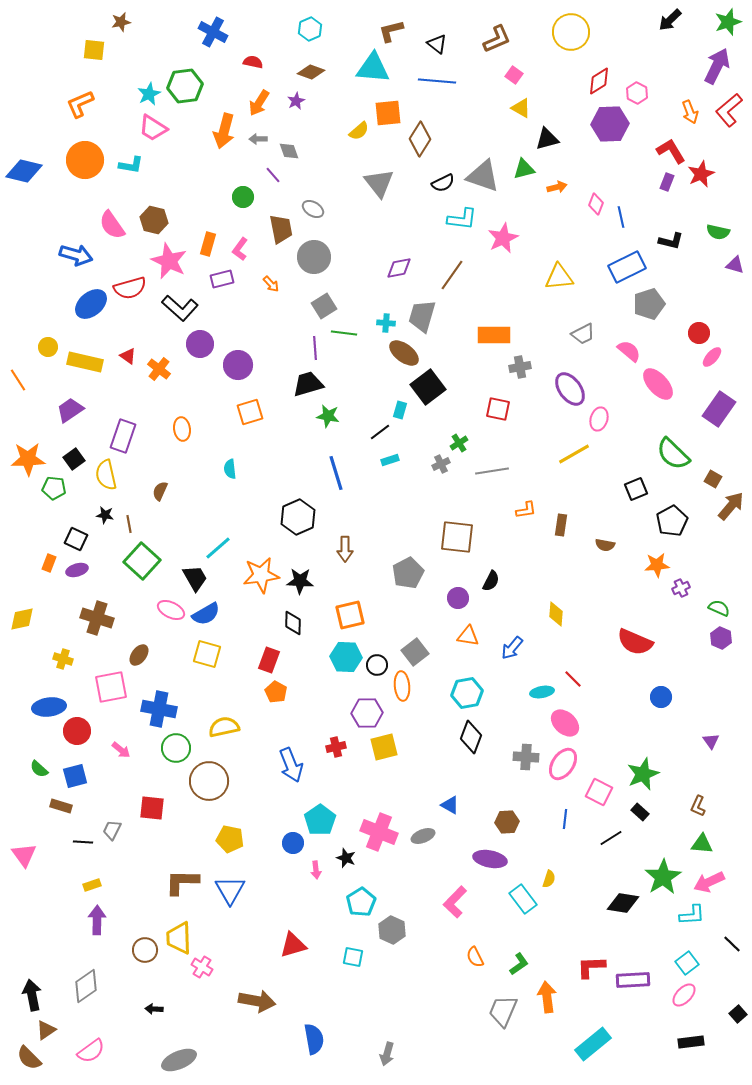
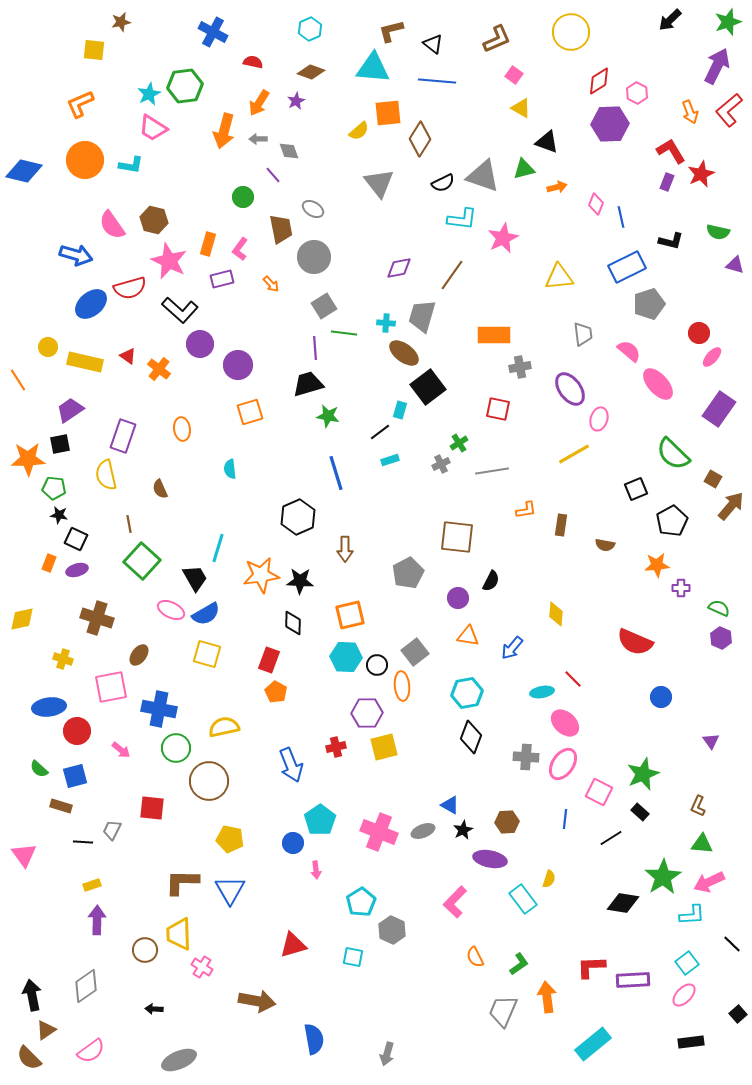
black triangle at (437, 44): moved 4 px left
black triangle at (547, 139): moved 3 px down; rotated 35 degrees clockwise
black L-shape at (180, 308): moved 2 px down
gray trapezoid at (583, 334): rotated 70 degrees counterclockwise
black square at (74, 459): moved 14 px left, 15 px up; rotated 25 degrees clockwise
brown semicircle at (160, 491): moved 2 px up; rotated 48 degrees counterclockwise
black star at (105, 515): moved 46 px left
cyan line at (218, 548): rotated 32 degrees counterclockwise
purple cross at (681, 588): rotated 24 degrees clockwise
gray ellipse at (423, 836): moved 5 px up
black star at (346, 858): moved 117 px right, 28 px up; rotated 24 degrees clockwise
yellow trapezoid at (179, 938): moved 4 px up
